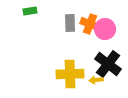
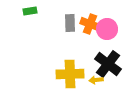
pink circle: moved 2 px right
